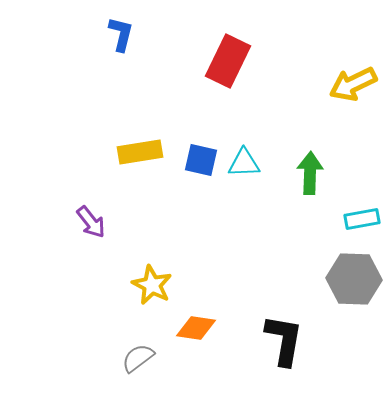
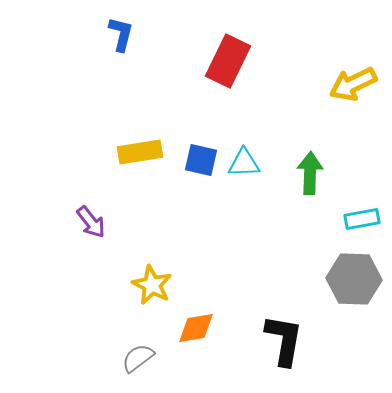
orange diamond: rotated 18 degrees counterclockwise
